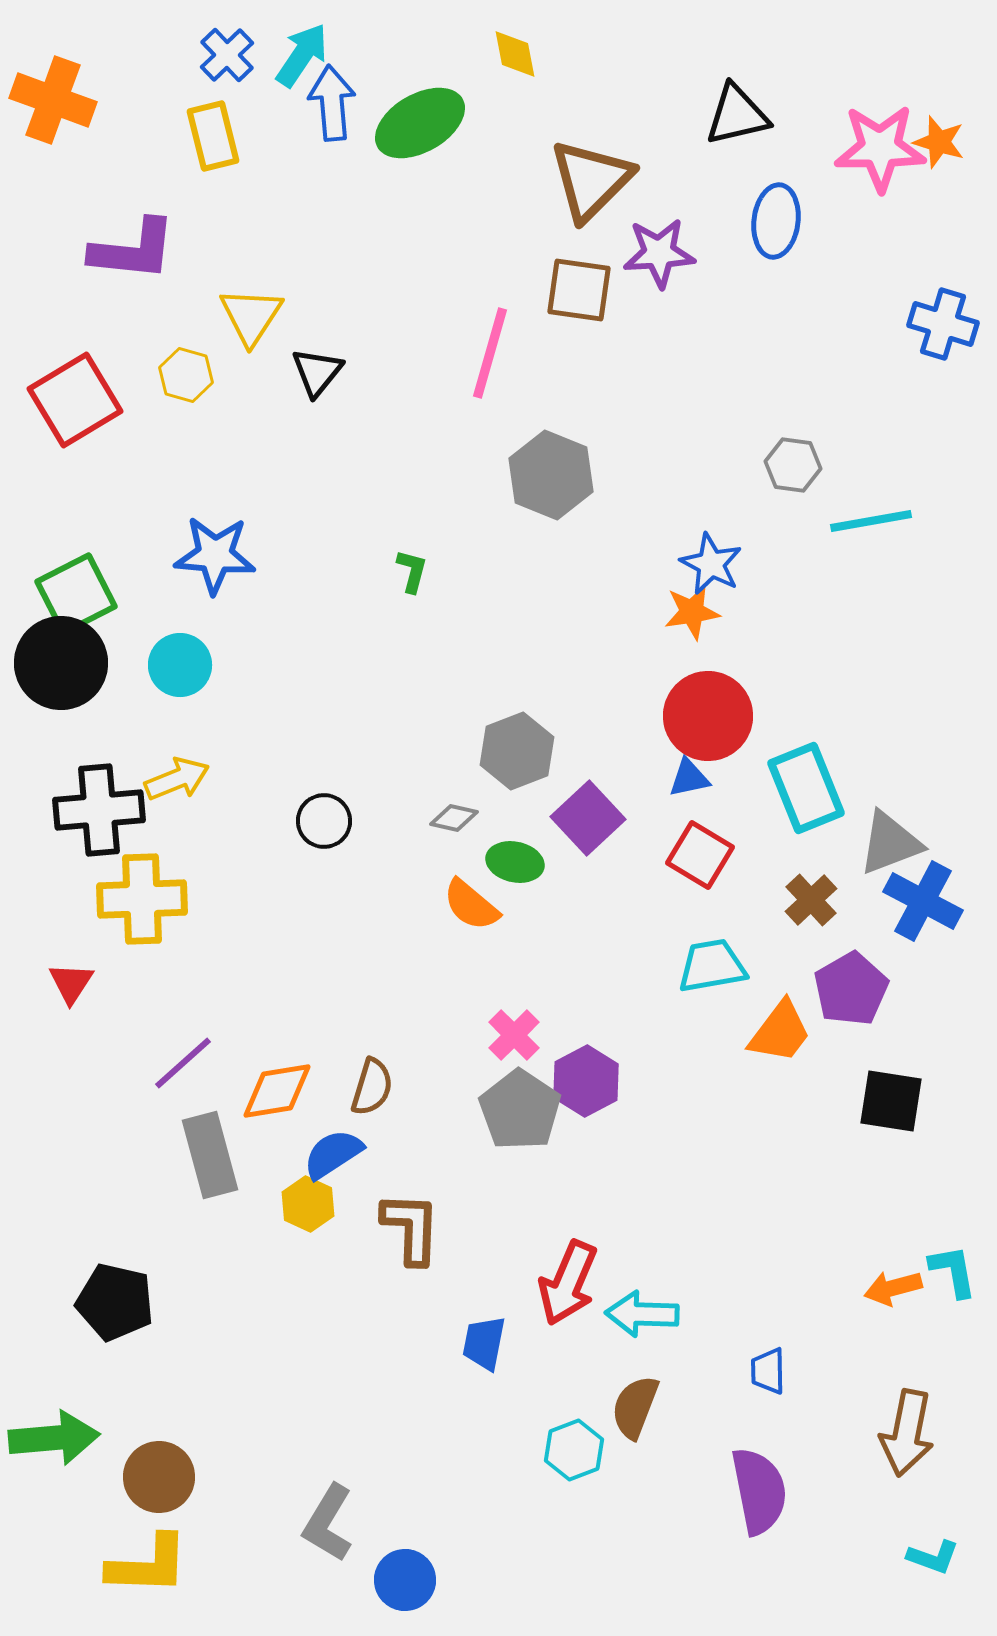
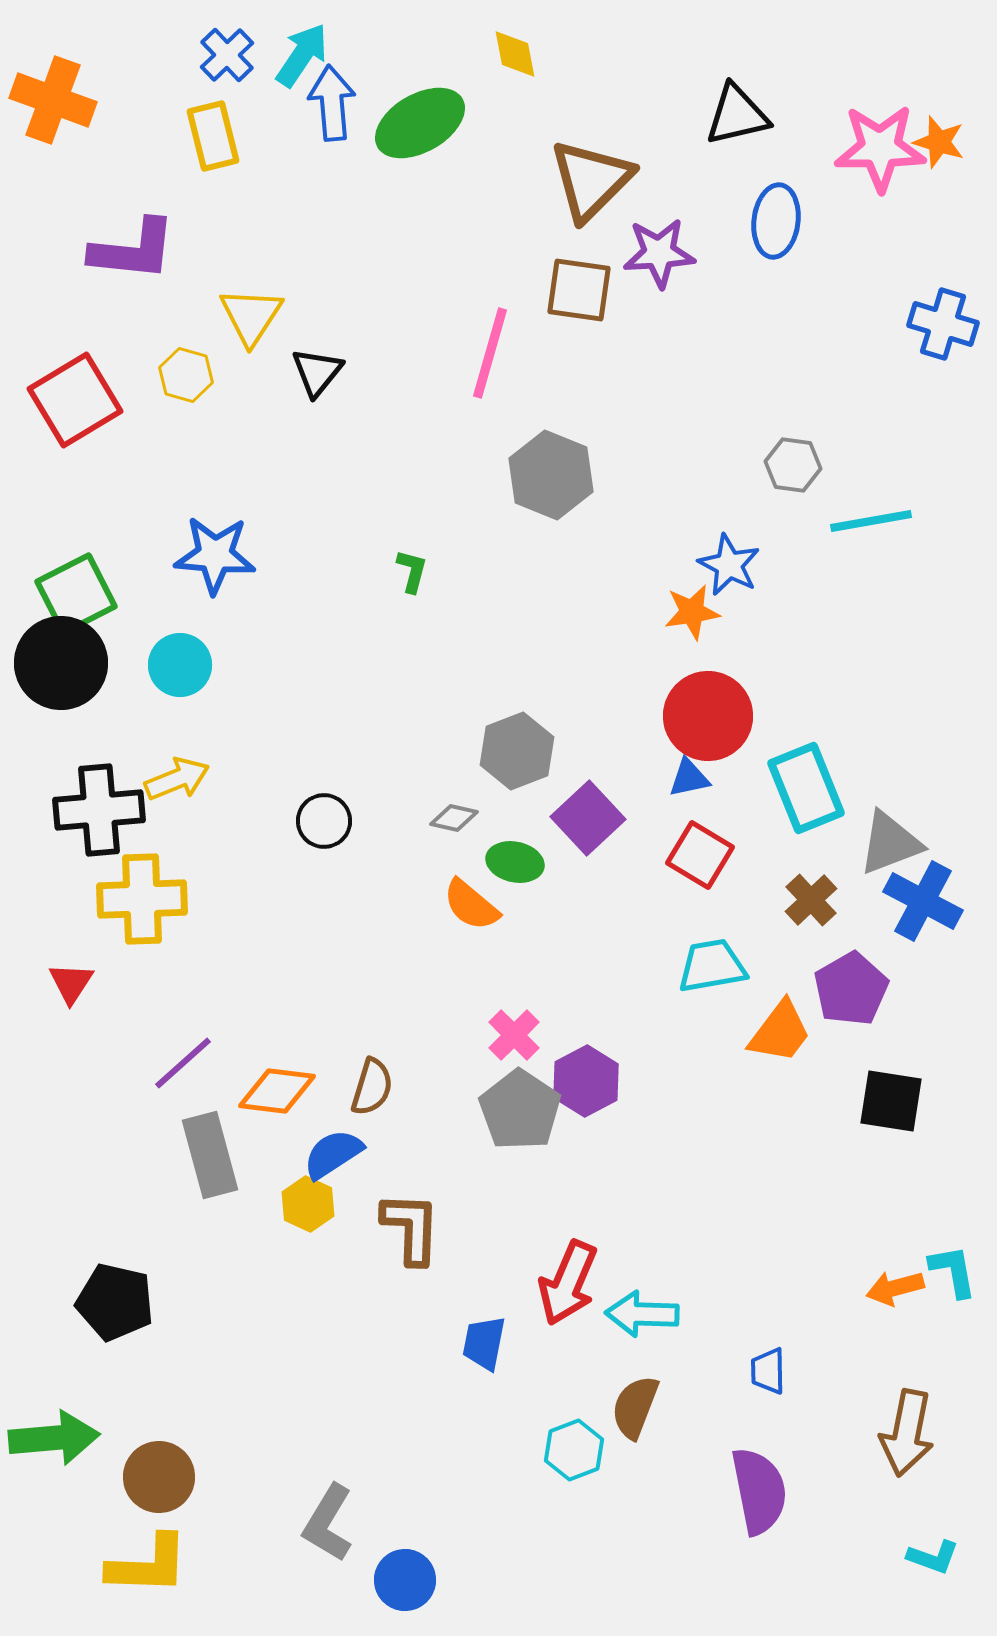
blue star at (711, 564): moved 18 px right, 1 px down
orange diamond at (277, 1091): rotated 16 degrees clockwise
orange arrow at (893, 1288): moved 2 px right
